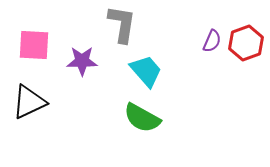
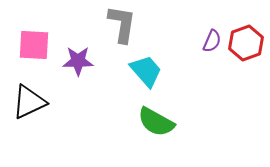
purple star: moved 4 px left
green semicircle: moved 14 px right, 4 px down
